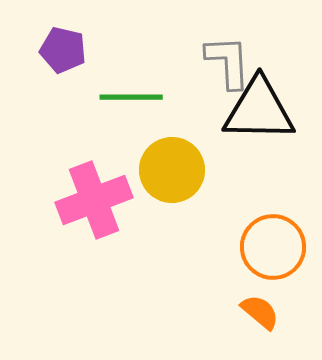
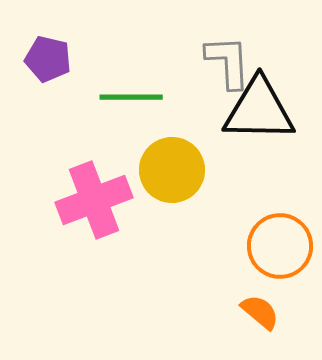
purple pentagon: moved 15 px left, 9 px down
orange circle: moved 7 px right, 1 px up
